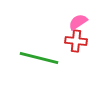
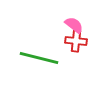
pink semicircle: moved 4 px left, 3 px down; rotated 72 degrees clockwise
